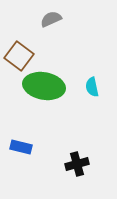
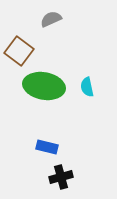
brown square: moved 5 px up
cyan semicircle: moved 5 px left
blue rectangle: moved 26 px right
black cross: moved 16 px left, 13 px down
